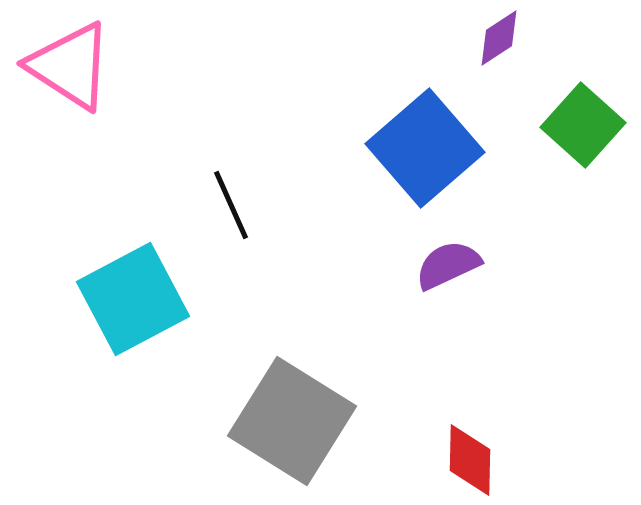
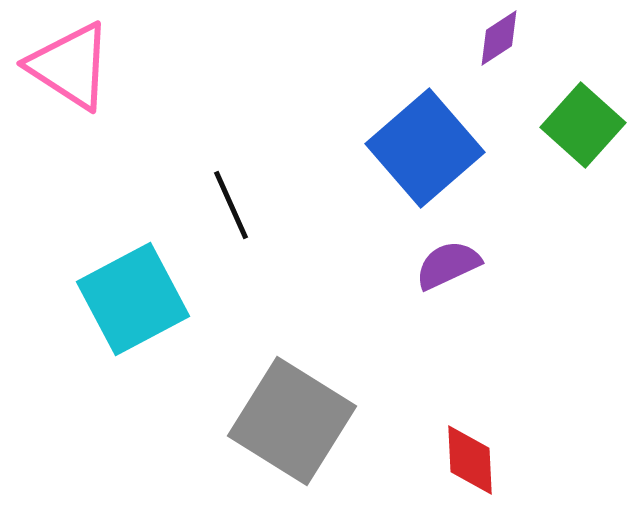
red diamond: rotated 4 degrees counterclockwise
